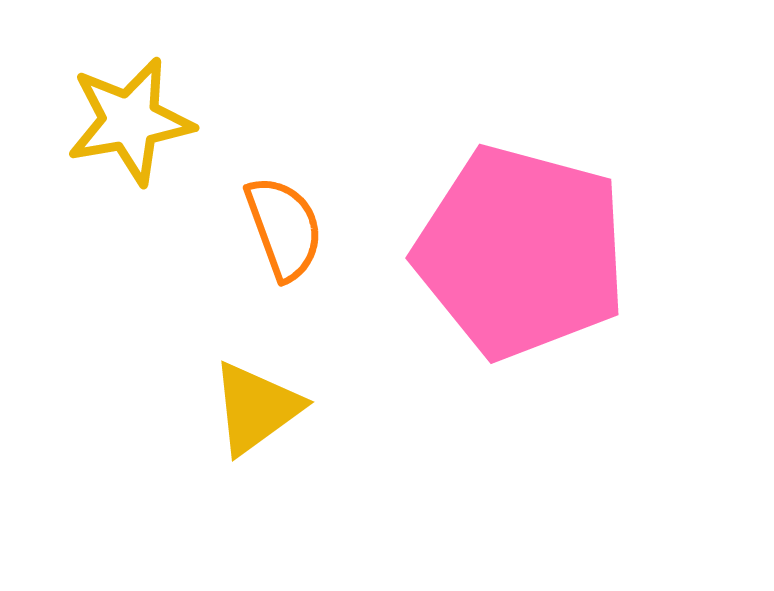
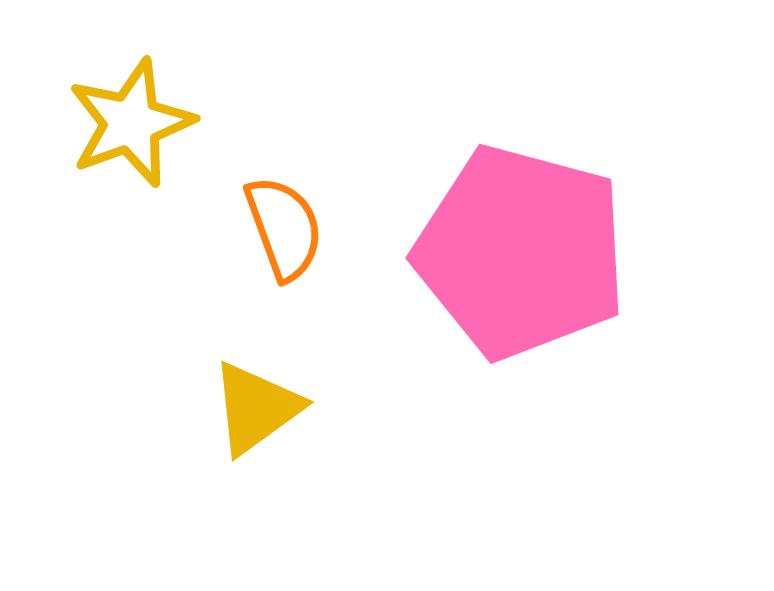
yellow star: moved 1 px right, 2 px down; rotated 10 degrees counterclockwise
